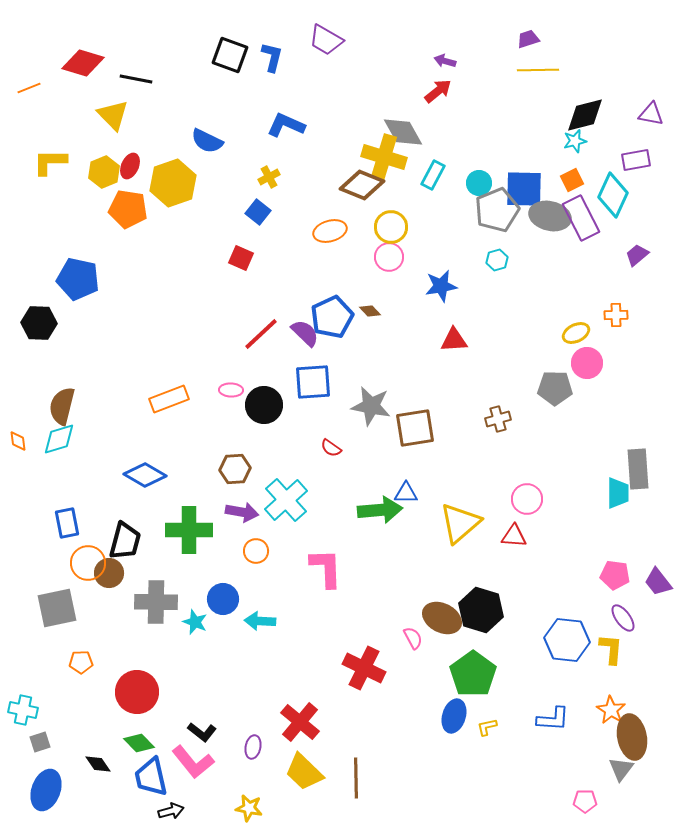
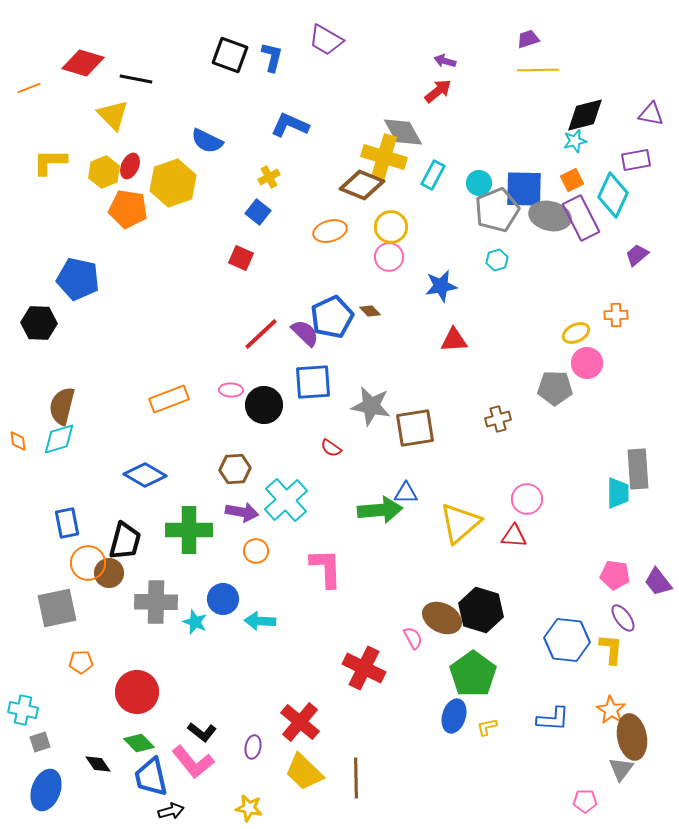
blue L-shape at (286, 125): moved 4 px right
